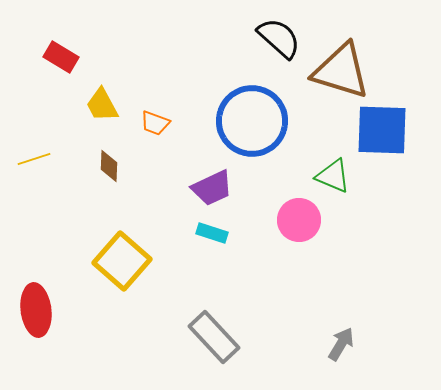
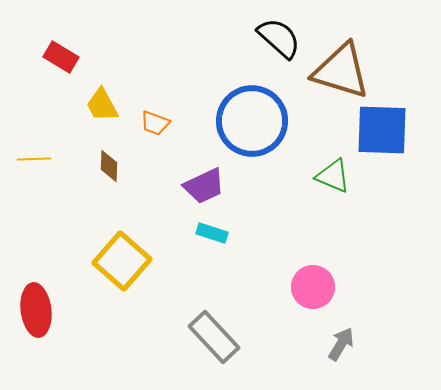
yellow line: rotated 16 degrees clockwise
purple trapezoid: moved 8 px left, 2 px up
pink circle: moved 14 px right, 67 px down
